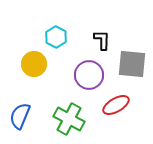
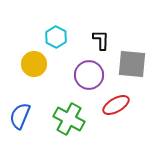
black L-shape: moved 1 px left
